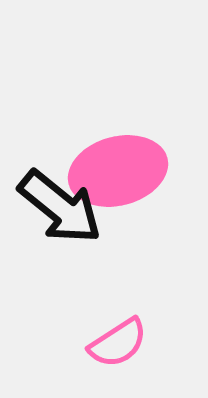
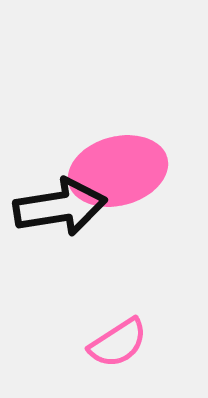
black arrow: rotated 48 degrees counterclockwise
